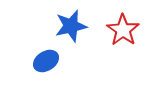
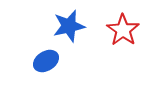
blue star: moved 2 px left
